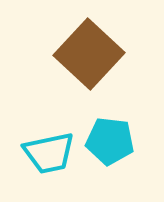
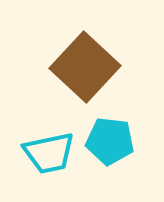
brown square: moved 4 px left, 13 px down
